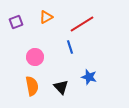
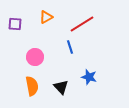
purple square: moved 1 px left, 2 px down; rotated 24 degrees clockwise
